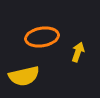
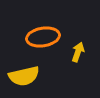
orange ellipse: moved 1 px right
